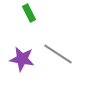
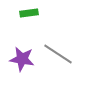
green rectangle: rotated 72 degrees counterclockwise
